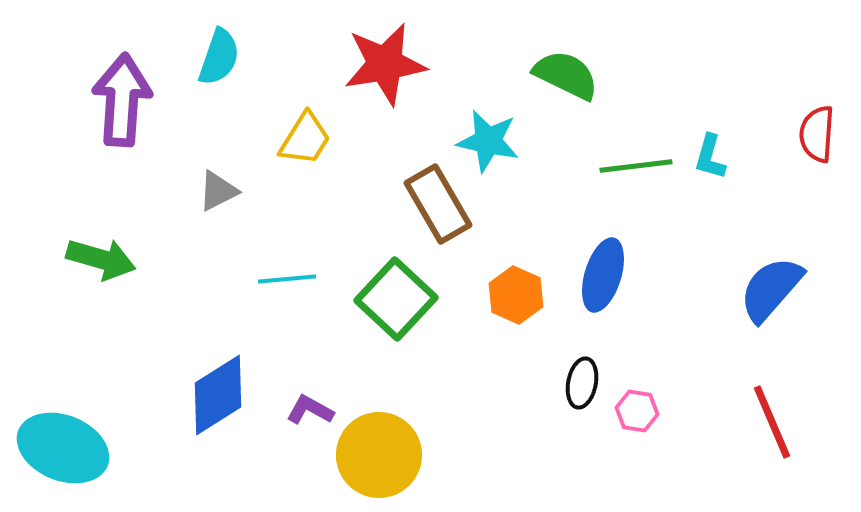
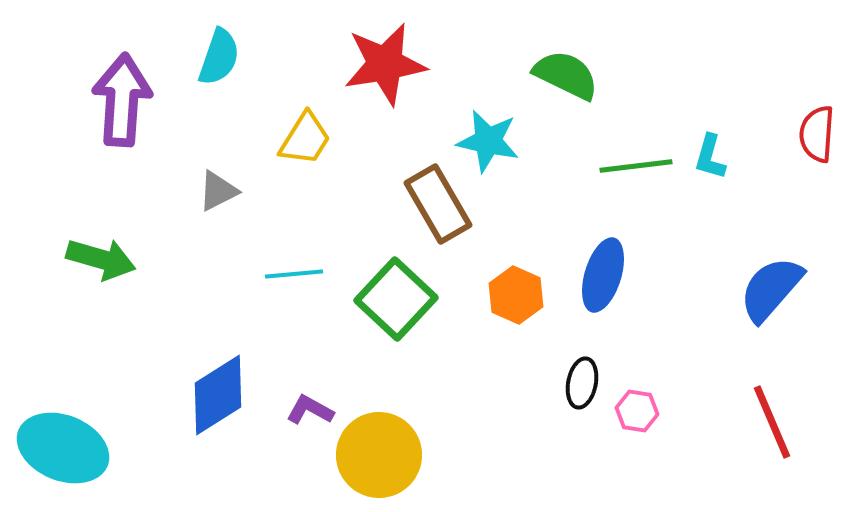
cyan line: moved 7 px right, 5 px up
